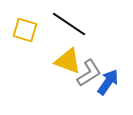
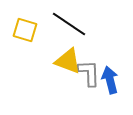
gray L-shape: rotated 60 degrees counterclockwise
blue arrow: moved 2 px right, 2 px up; rotated 48 degrees counterclockwise
